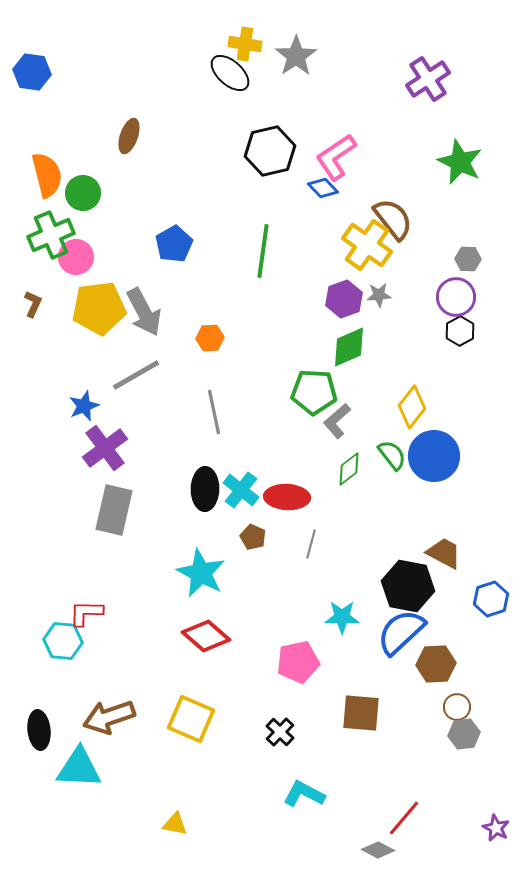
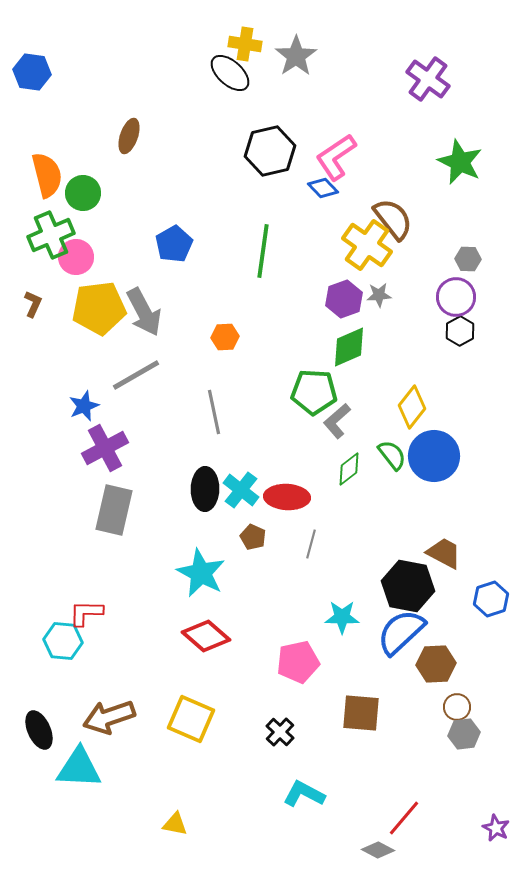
purple cross at (428, 79): rotated 21 degrees counterclockwise
orange hexagon at (210, 338): moved 15 px right, 1 px up
purple cross at (105, 448): rotated 9 degrees clockwise
black ellipse at (39, 730): rotated 18 degrees counterclockwise
